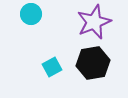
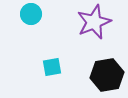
black hexagon: moved 14 px right, 12 px down
cyan square: rotated 18 degrees clockwise
